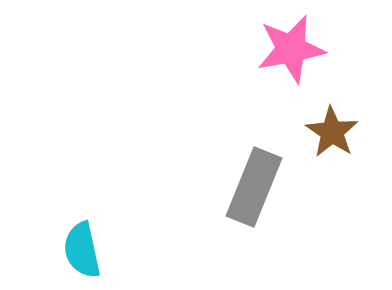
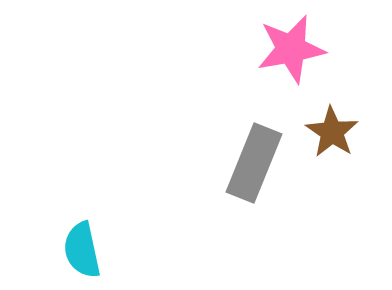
gray rectangle: moved 24 px up
